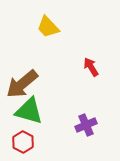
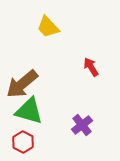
purple cross: moved 4 px left; rotated 15 degrees counterclockwise
